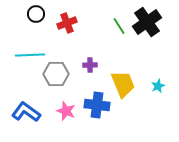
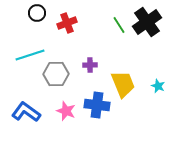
black circle: moved 1 px right, 1 px up
green line: moved 1 px up
cyan line: rotated 16 degrees counterclockwise
cyan star: rotated 24 degrees counterclockwise
